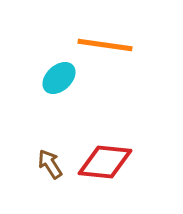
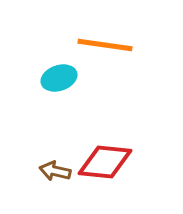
cyan ellipse: rotated 24 degrees clockwise
brown arrow: moved 5 px right, 7 px down; rotated 44 degrees counterclockwise
